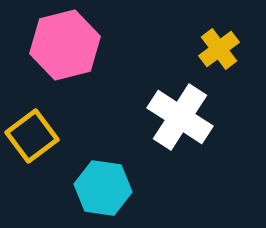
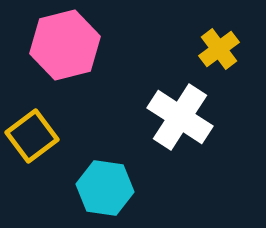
cyan hexagon: moved 2 px right
